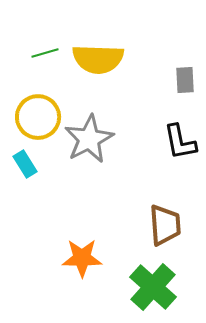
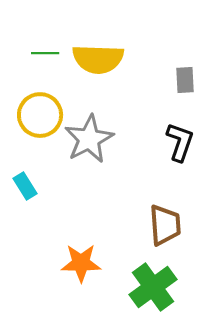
green line: rotated 16 degrees clockwise
yellow circle: moved 2 px right, 2 px up
black L-shape: rotated 150 degrees counterclockwise
cyan rectangle: moved 22 px down
orange star: moved 1 px left, 5 px down
green cross: rotated 12 degrees clockwise
